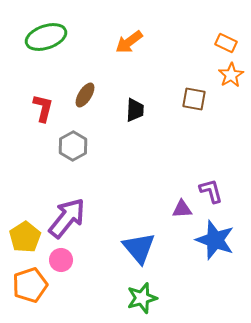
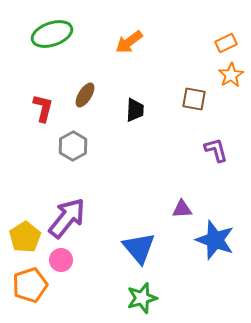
green ellipse: moved 6 px right, 3 px up
orange rectangle: rotated 50 degrees counterclockwise
purple L-shape: moved 5 px right, 41 px up
